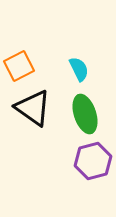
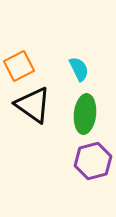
black triangle: moved 3 px up
green ellipse: rotated 24 degrees clockwise
